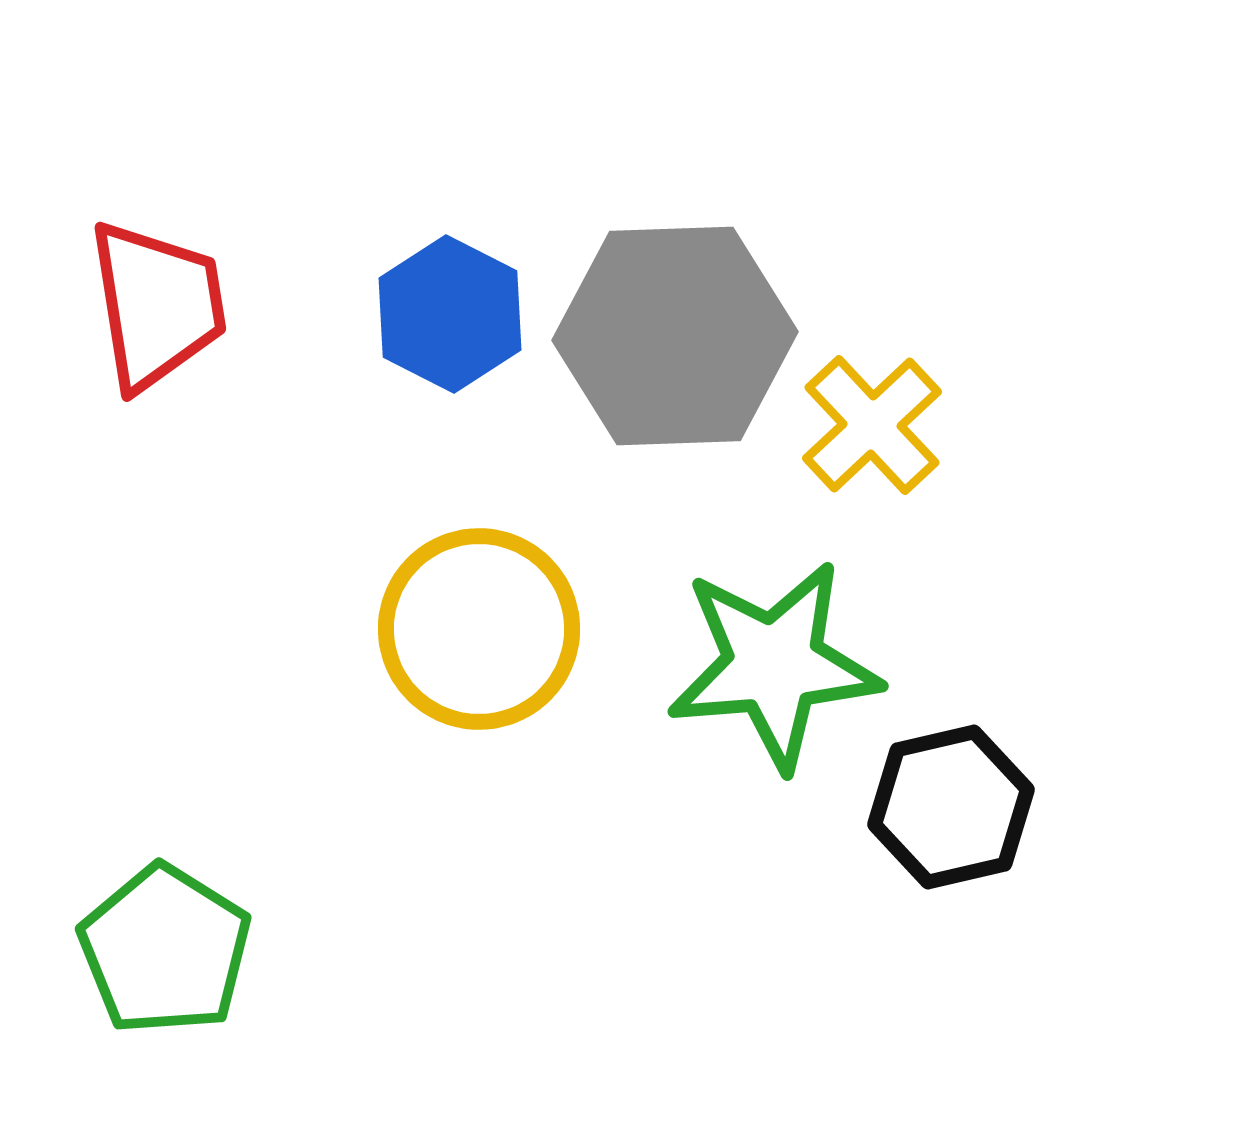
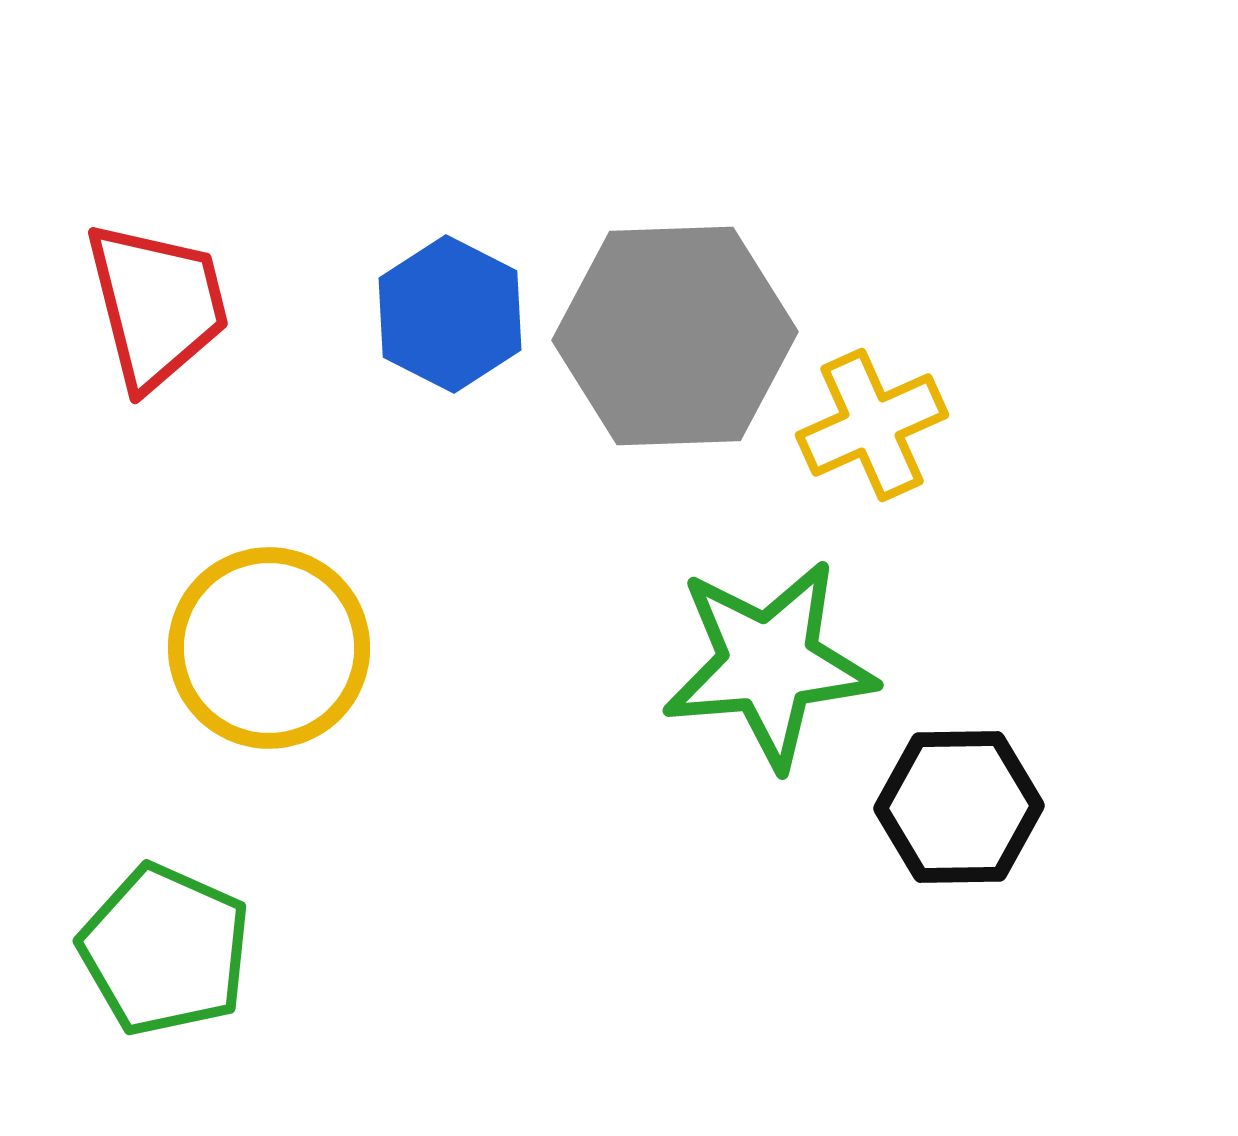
red trapezoid: rotated 5 degrees counterclockwise
yellow cross: rotated 19 degrees clockwise
yellow circle: moved 210 px left, 19 px down
green star: moved 5 px left, 1 px up
black hexagon: moved 8 px right; rotated 12 degrees clockwise
green pentagon: rotated 8 degrees counterclockwise
